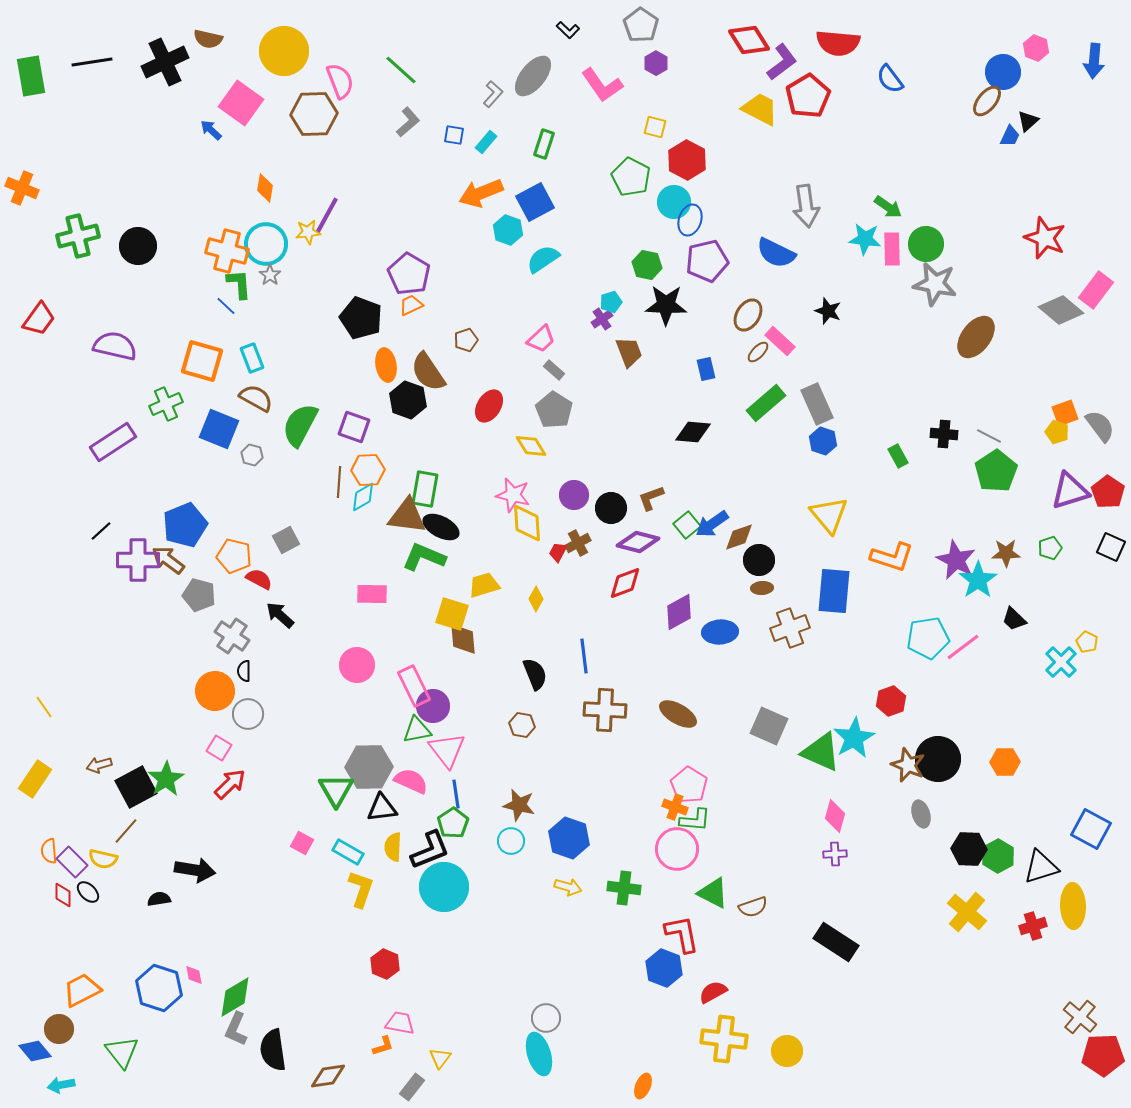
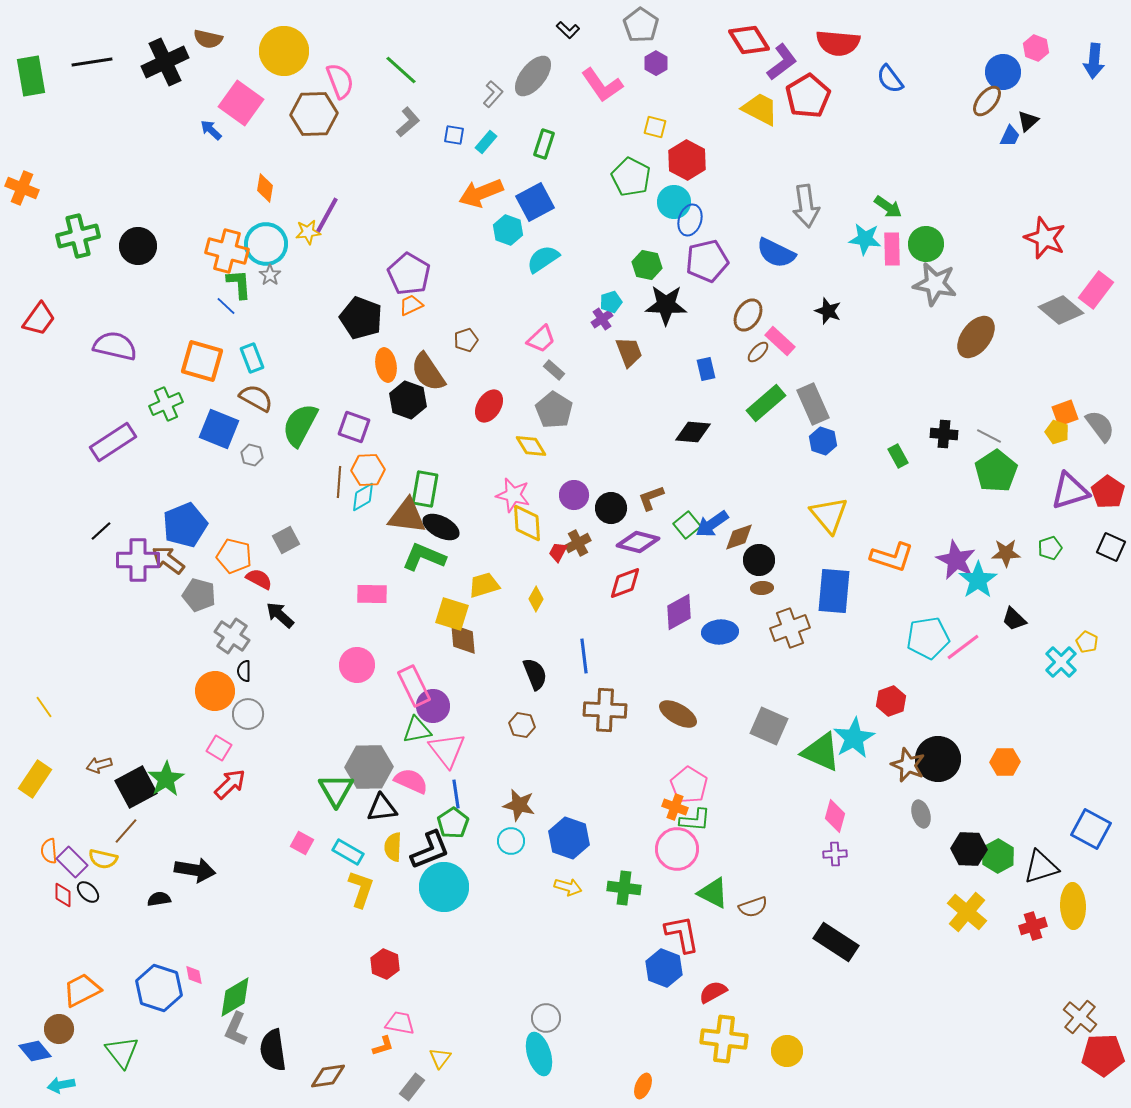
gray rectangle at (817, 404): moved 4 px left
